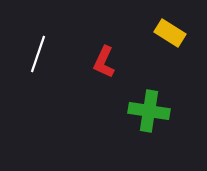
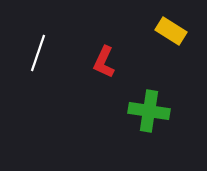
yellow rectangle: moved 1 px right, 2 px up
white line: moved 1 px up
